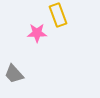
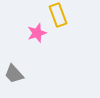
pink star: rotated 18 degrees counterclockwise
